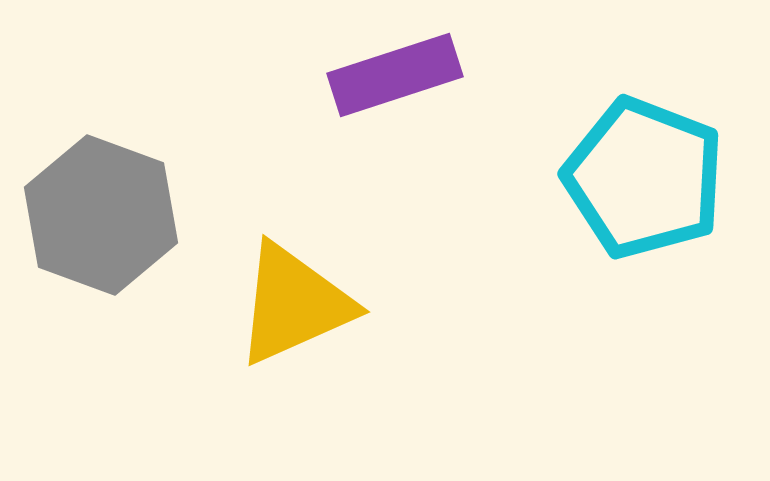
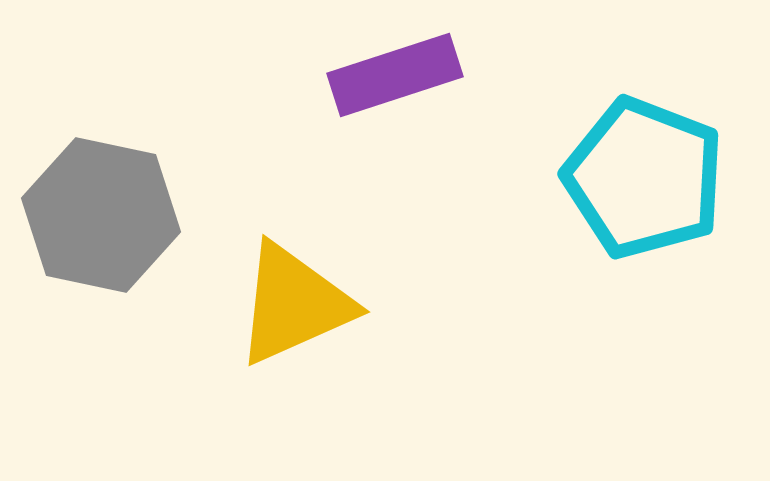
gray hexagon: rotated 8 degrees counterclockwise
